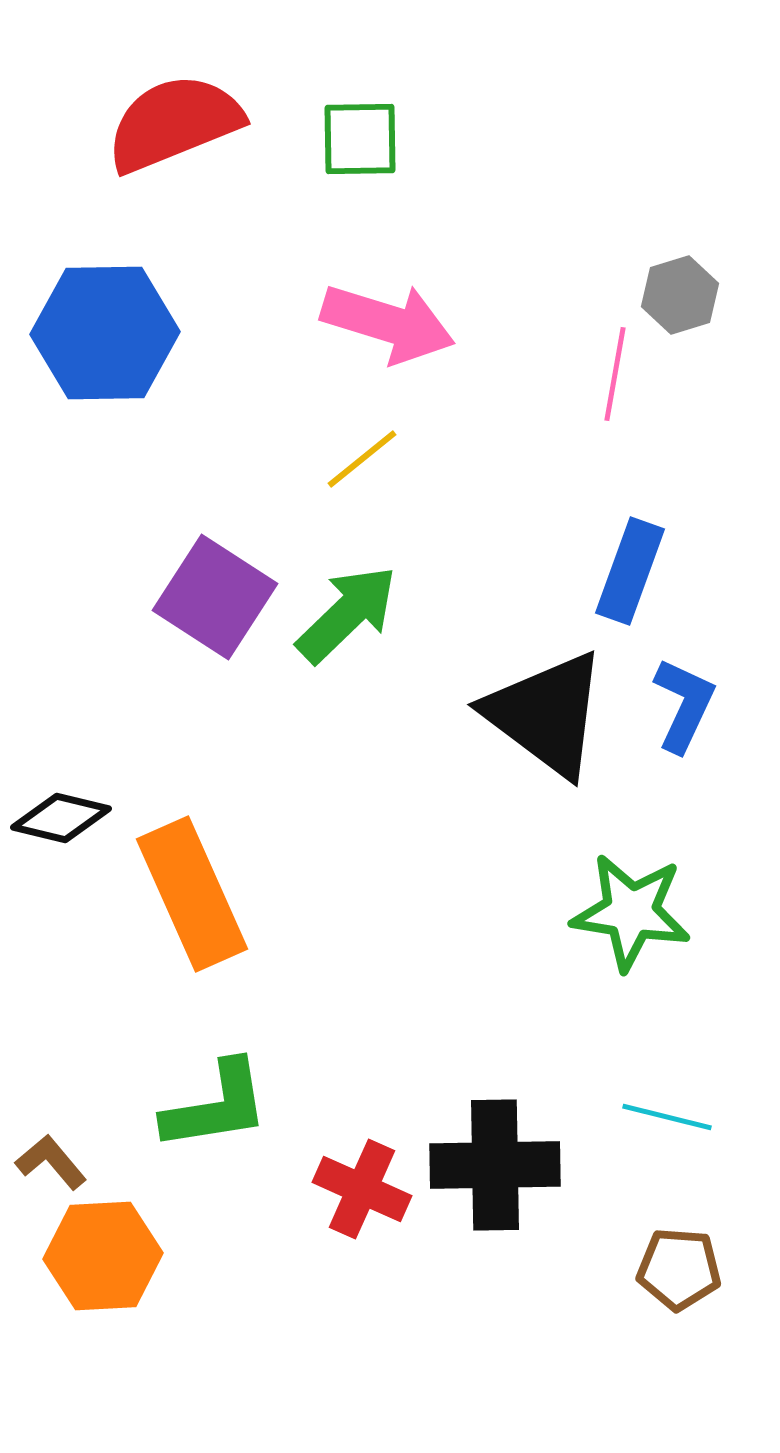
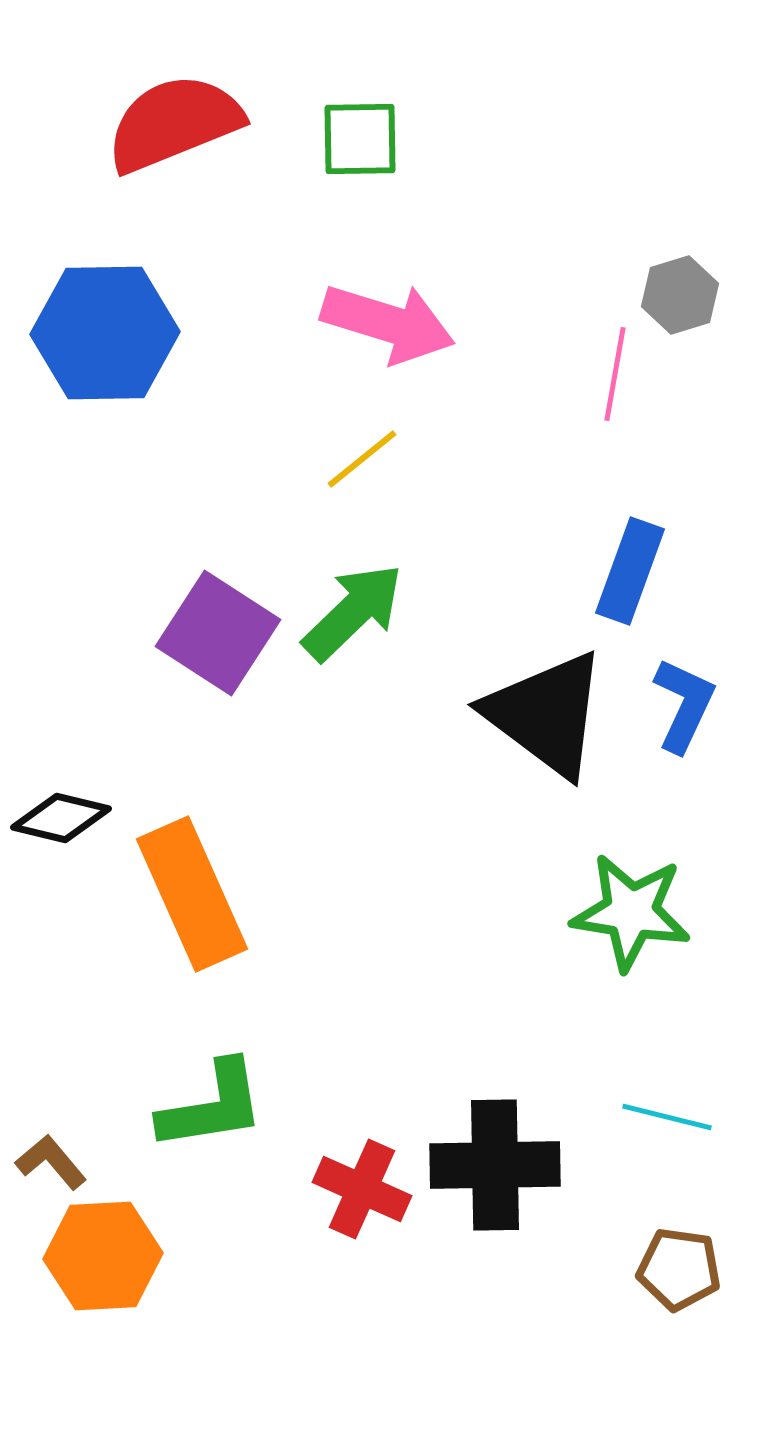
purple square: moved 3 px right, 36 px down
green arrow: moved 6 px right, 2 px up
green L-shape: moved 4 px left
brown pentagon: rotated 4 degrees clockwise
